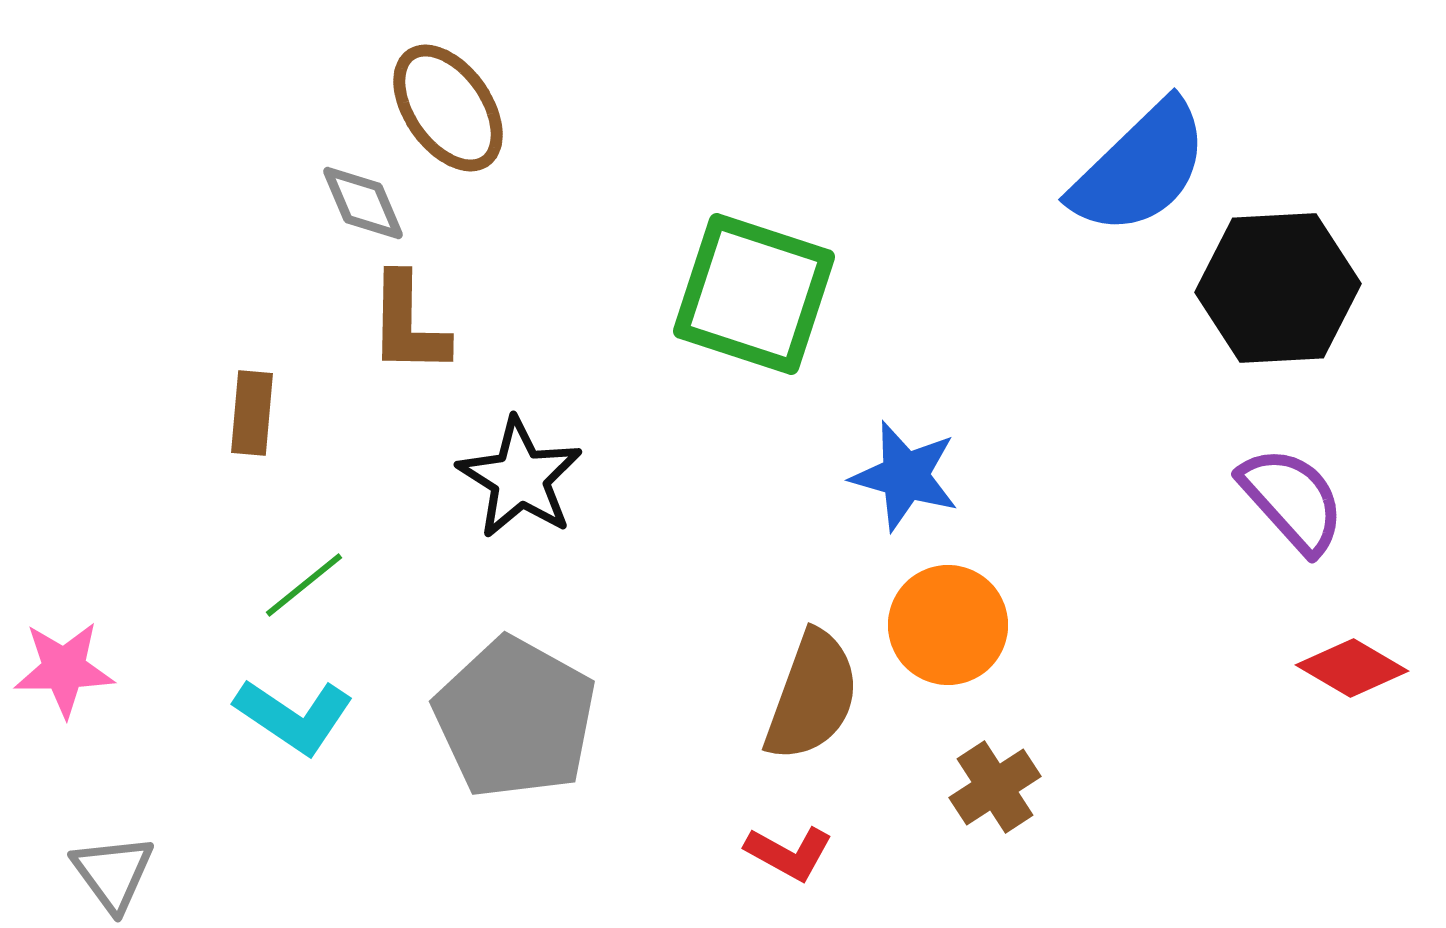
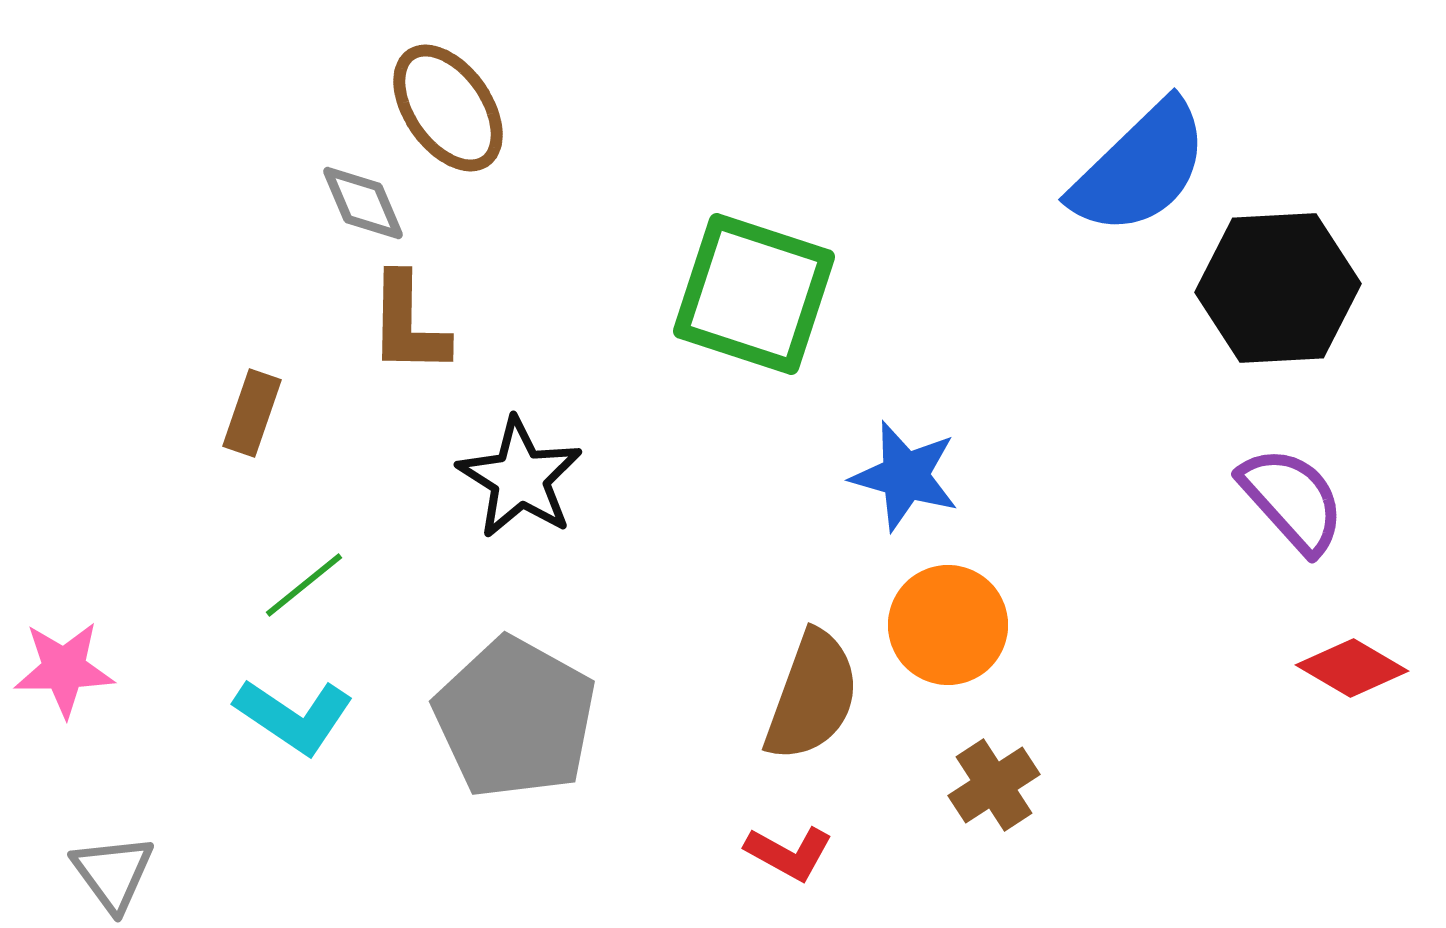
brown rectangle: rotated 14 degrees clockwise
brown cross: moved 1 px left, 2 px up
